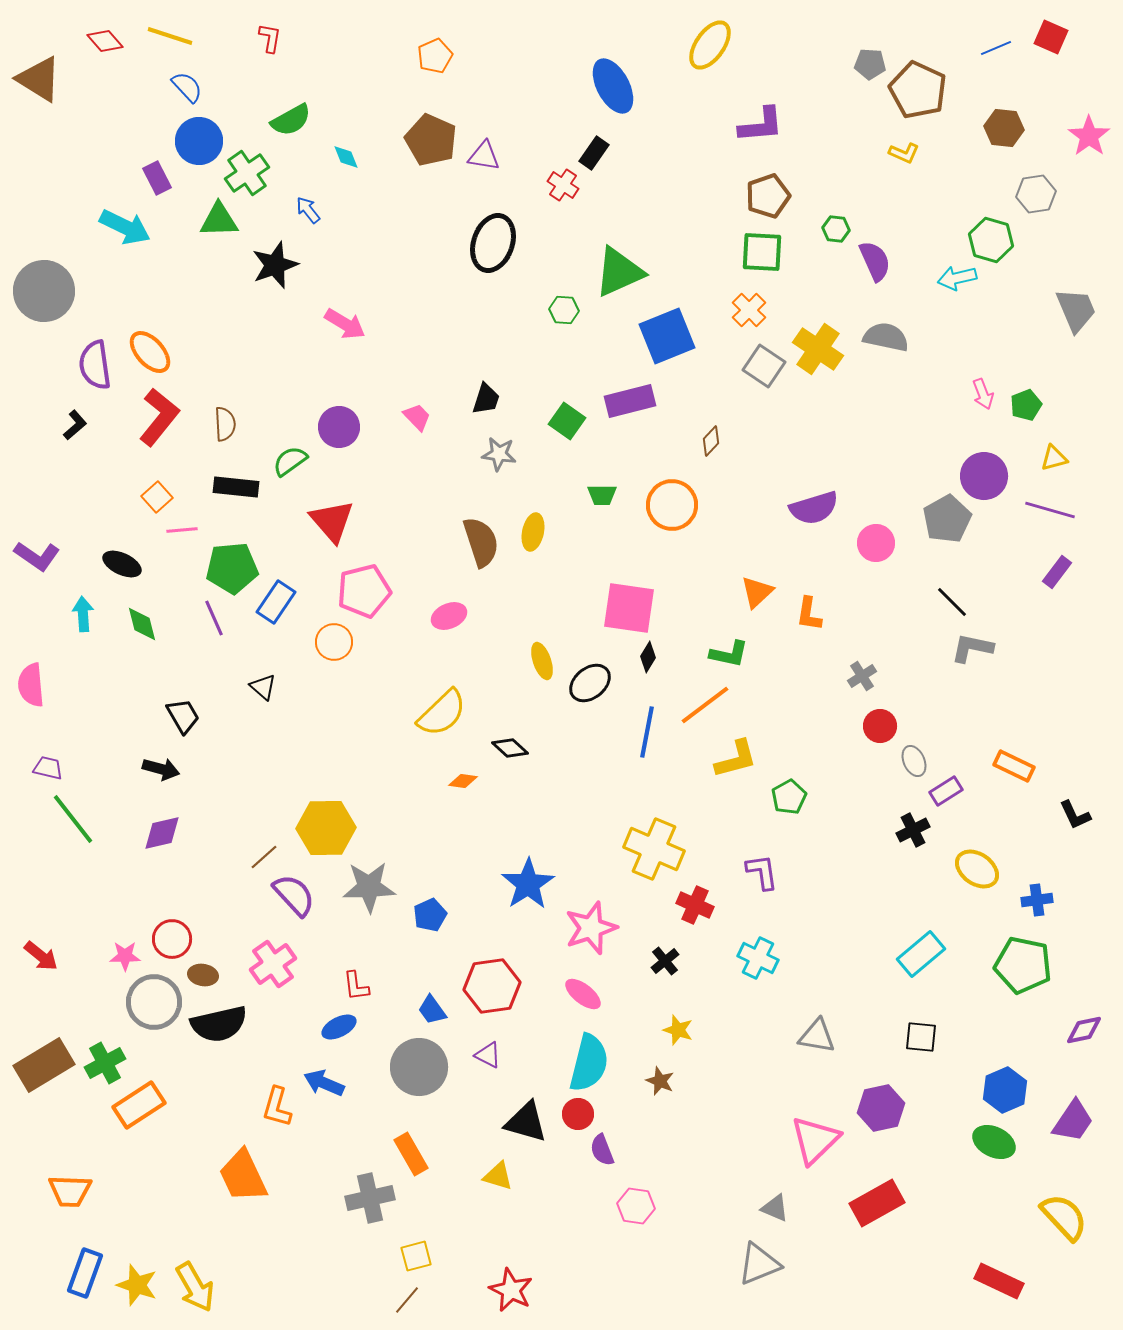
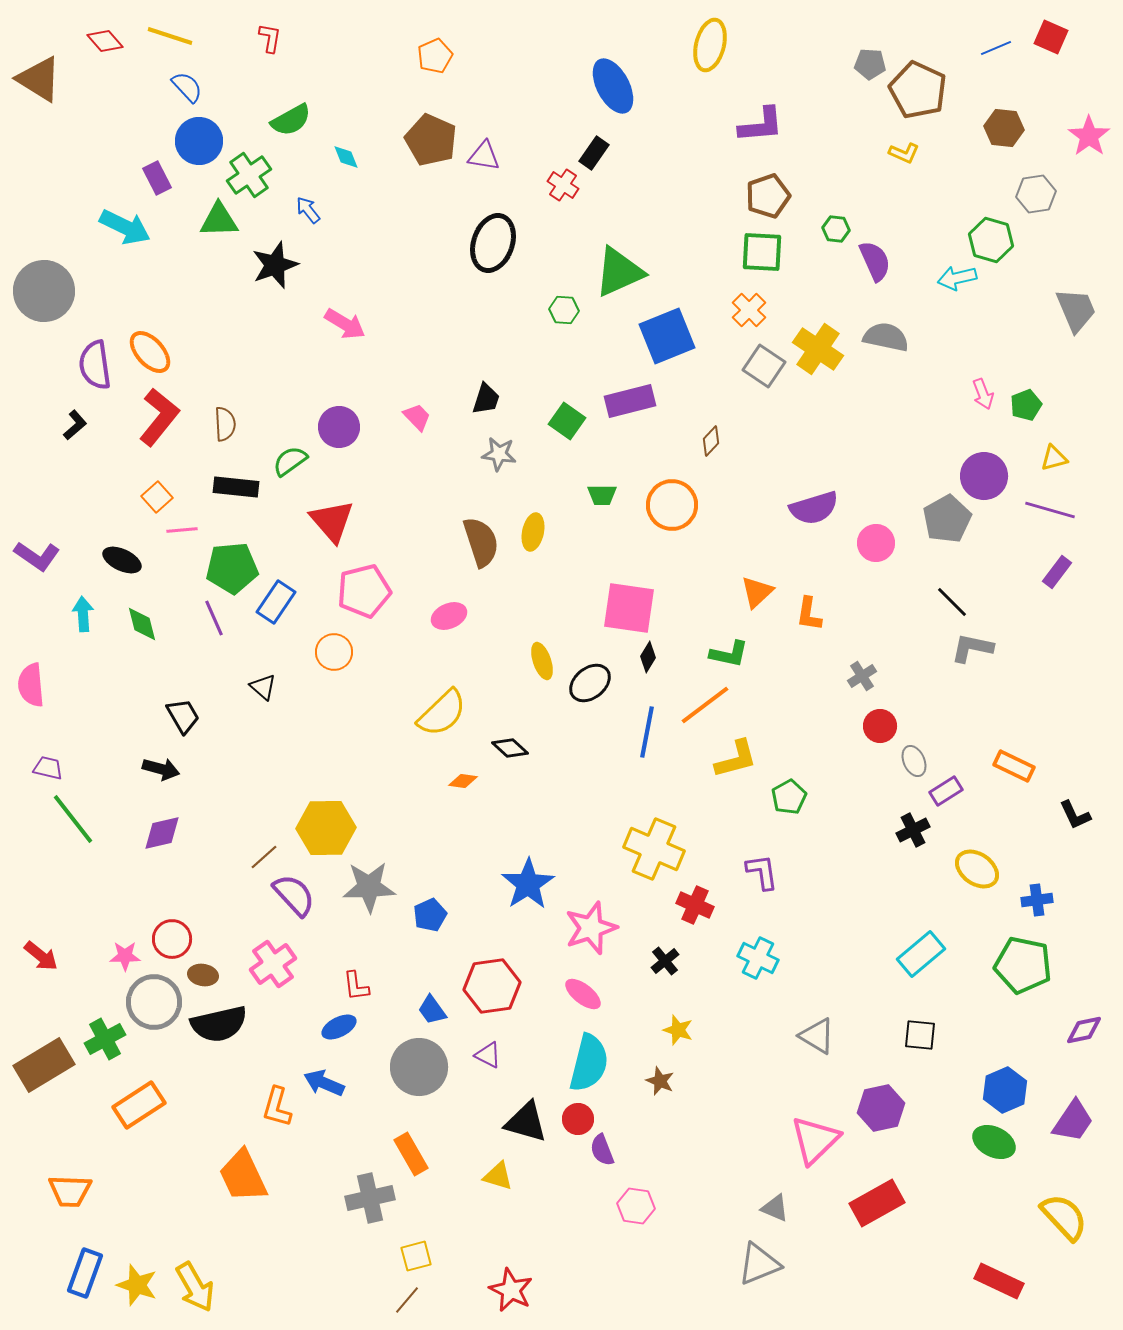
yellow ellipse at (710, 45): rotated 21 degrees counterclockwise
green cross at (247, 173): moved 2 px right, 2 px down
black ellipse at (122, 564): moved 4 px up
orange circle at (334, 642): moved 10 px down
gray triangle at (817, 1036): rotated 21 degrees clockwise
black square at (921, 1037): moved 1 px left, 2 px up
green cross at (105, 1063): moved 24 px up
red circle at (578, 1114): moved 5 px down
